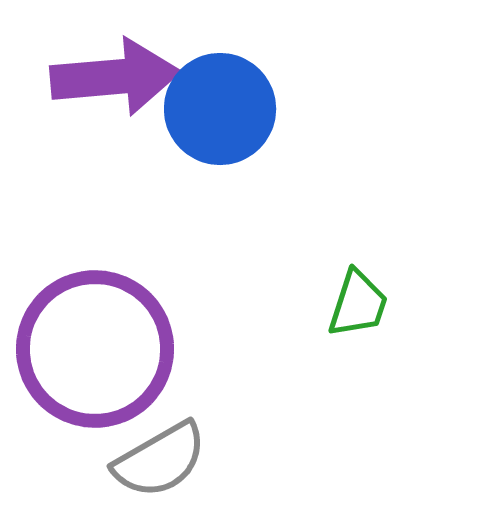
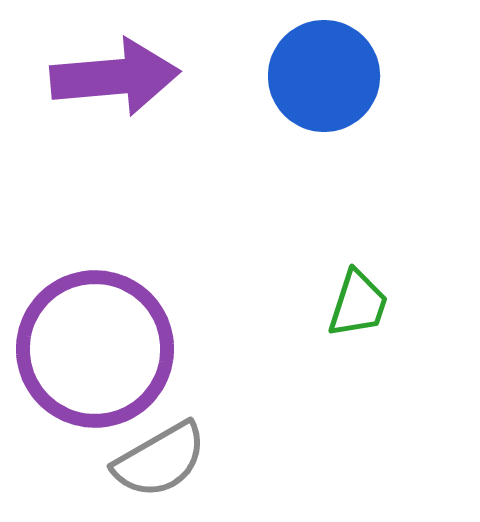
blue circle: moved 104 px right, 33 px up
